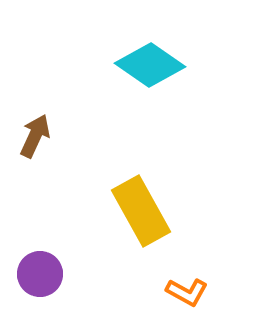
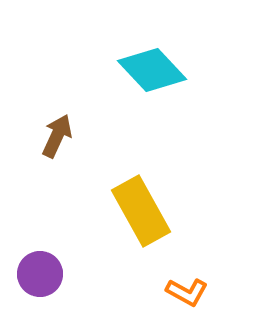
cyan diamond: moved 2 px right, 5 px down; rotated 12 degrees clockwise
brown arrow: moved 22 px right
